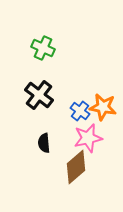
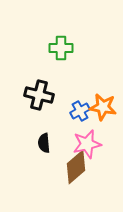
green cross: moved 18 px right; rotated 25 degrees counterclockwise
black cross: rotated 24 degrees counterclockwise
blue cross: rotated 24 degrees clockwise
pink star: moved 1 px left, 6 px down
